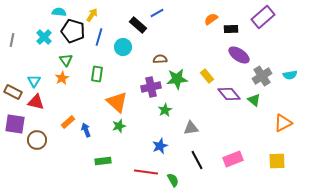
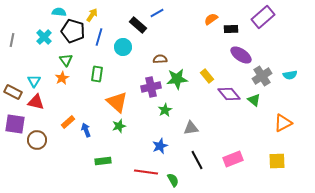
purple ellipse at (239, 55): moved 2 px right
